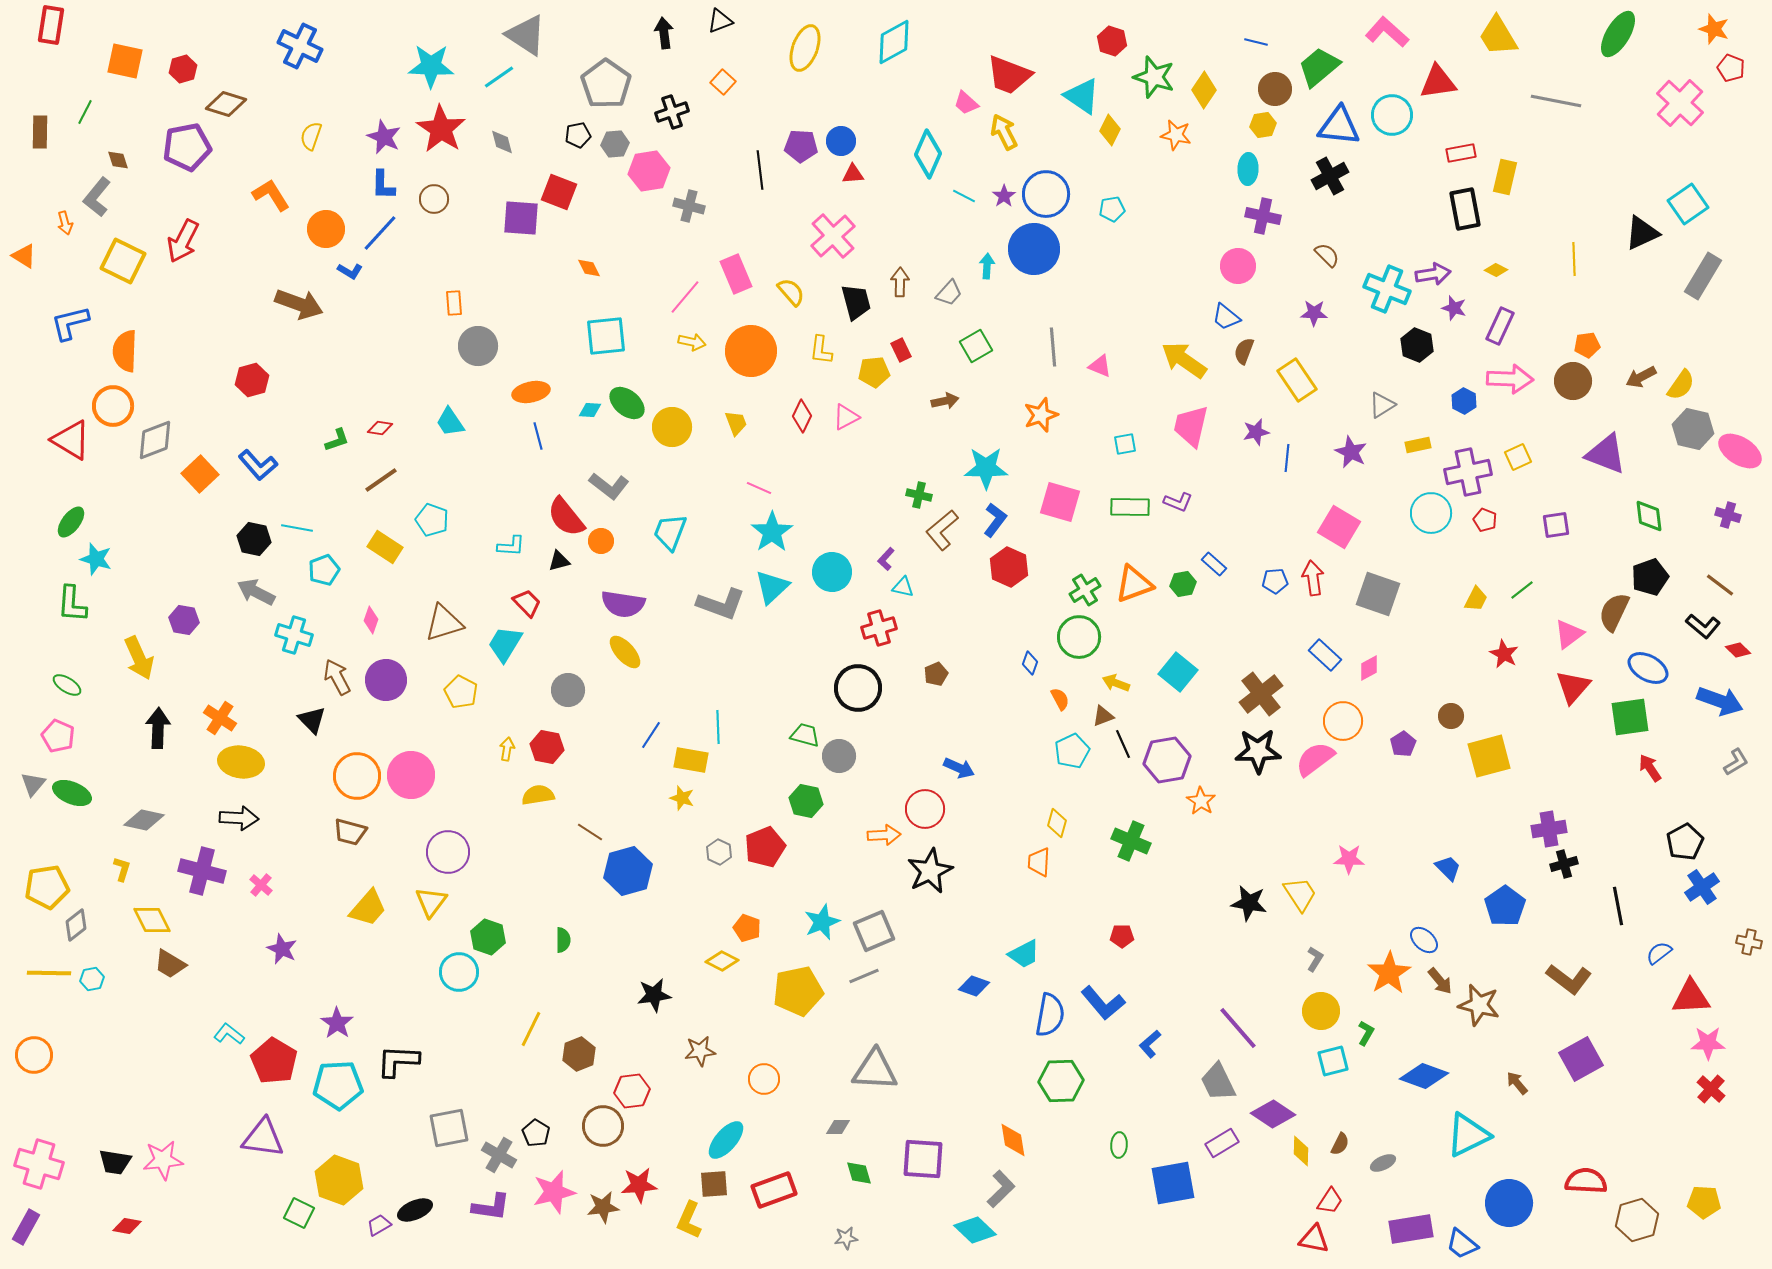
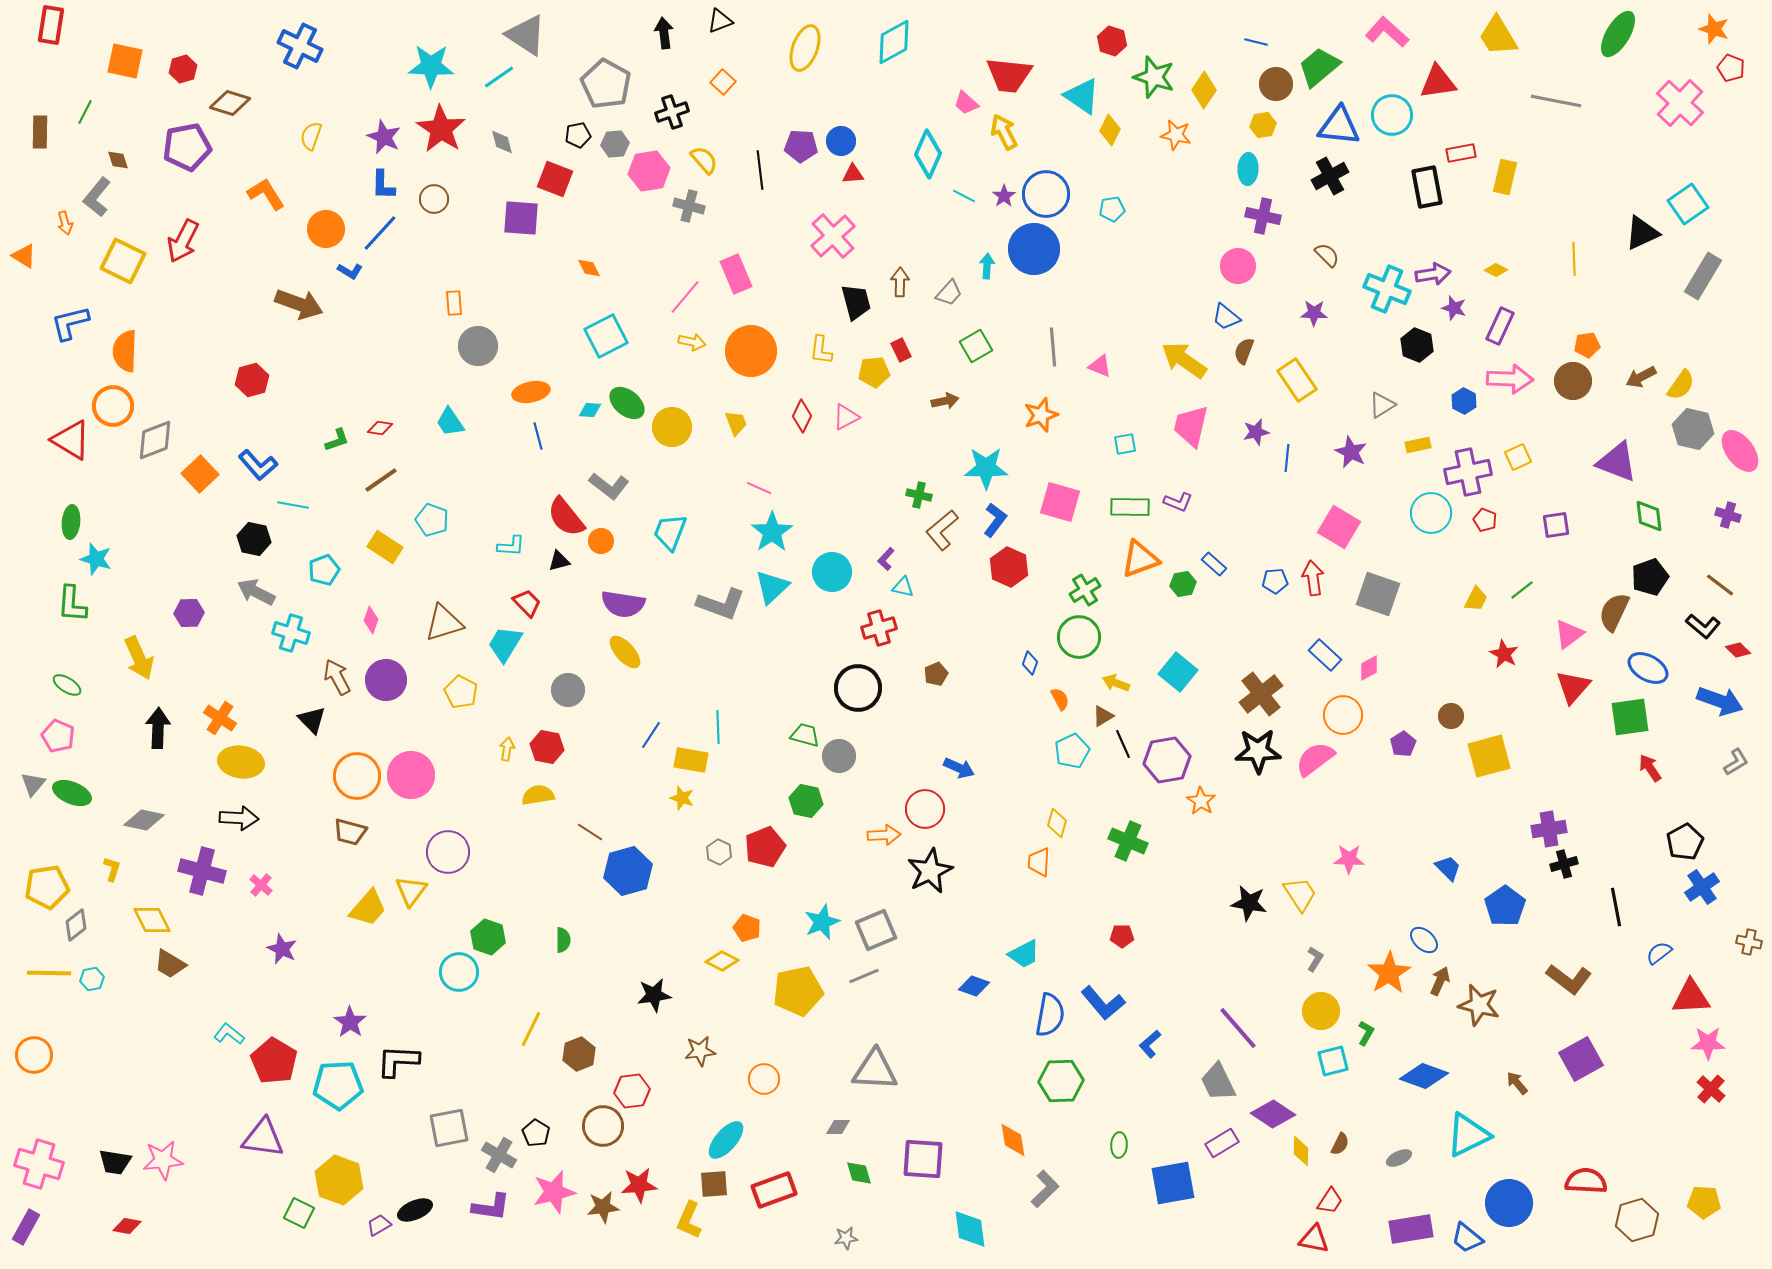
red trapezoid at (1009, 75): rotated 15 degrees counterclockwise
gray pentagon at (606, 84): rotated 6 degrees counterclockwise
brown circle at (1275, 89): moved 1 px right, 5 px up
brown diamond at (226, 104): moved 4 px right, 1 px up
red square at (559, 192): moved 4 px left, 13 px up
orange L-shape at (271, 195): moved 5 px left, 1 px up
black rectangle at (1465, 209): moved 38 px left, 22 px up
yellow semicircle at (791, 292): moved 87 px left, 132 px up
cyan square at (606, 336): rotated 21 degrees counterclockwise
pink ellipse at (1740, 451): rotated 21 degrees clockwise
purple triangle at (1606, 454): moved 11 px right, 8 px down
green ellipse at (71, 522): rotated 32 degrees counterclockwise
cyan line at (297, 528): moved 4 px left, 23 px up
orange triangle at (1134, 584): moved 6 px right, 25 px up
purple hexagon at (184, 620): moved 5 px right, 7 px up; rotated 12 degrees counterclockwise
cyan cross at (294, 635): moved 3 px left, 2 px up
brown triangle at (1103, 716): rotated 10 degrees counterclockwise
orange circle at (1343, 721): moved 6 px up
green cross at (1131, 841): moved 3 px left
yellow L-shape at (122, 869): moved 10 px left
yellow triangle at (431, 902): moved 20 px left, 11 px up
black line at (1618, 906): moved 2 px left, 1 px down
gray square at (874, 931): moved 2 px right, 1 px up
brown arrow at (1440, 981): rotated 116 degrees counterclockwise
purple star at (337, 1023): moved 13 px right, 1 px up
gray ellipse at (1383, 1163): moved 16 px right, 5 px up
gray L-shape at (1001, 1189): moved 44 px right
cyan diamond at (975, 1230): moved 5 px left, 1 px up; rotated 39 degrees clockwise
blue trapezoid at (1462, 1244): moved 5 px right, 6 px up
